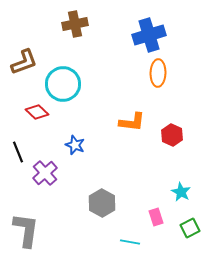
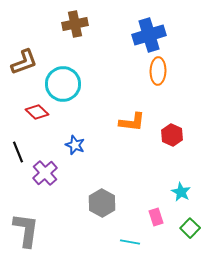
orange ellipse: moved 2 px up
green square: rotated 18 degrees counterclockwise
